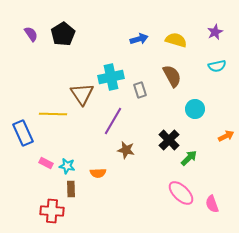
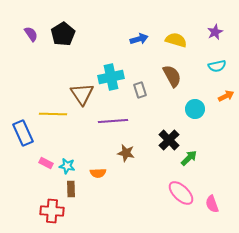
purple line: rotated 56 degrees clockwise
orange arrow: moved 40 px up
brown star: moved 3 px down
